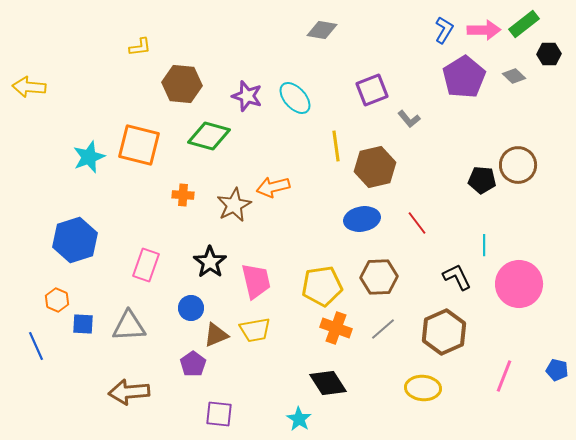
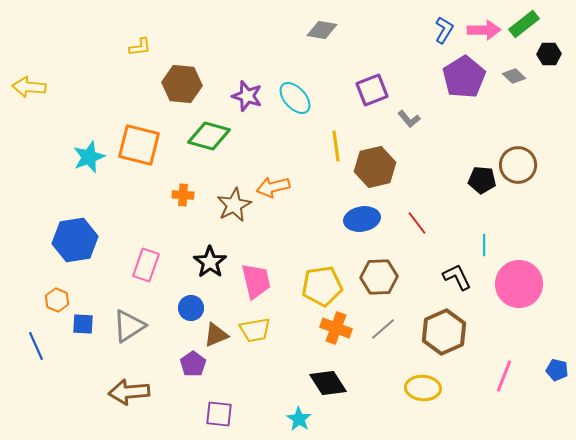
blue hexagon at (75, 240): rotated 9 degrees clockwise
gray triangle at (129, 326): rotated 30 degrees counterclockwise
